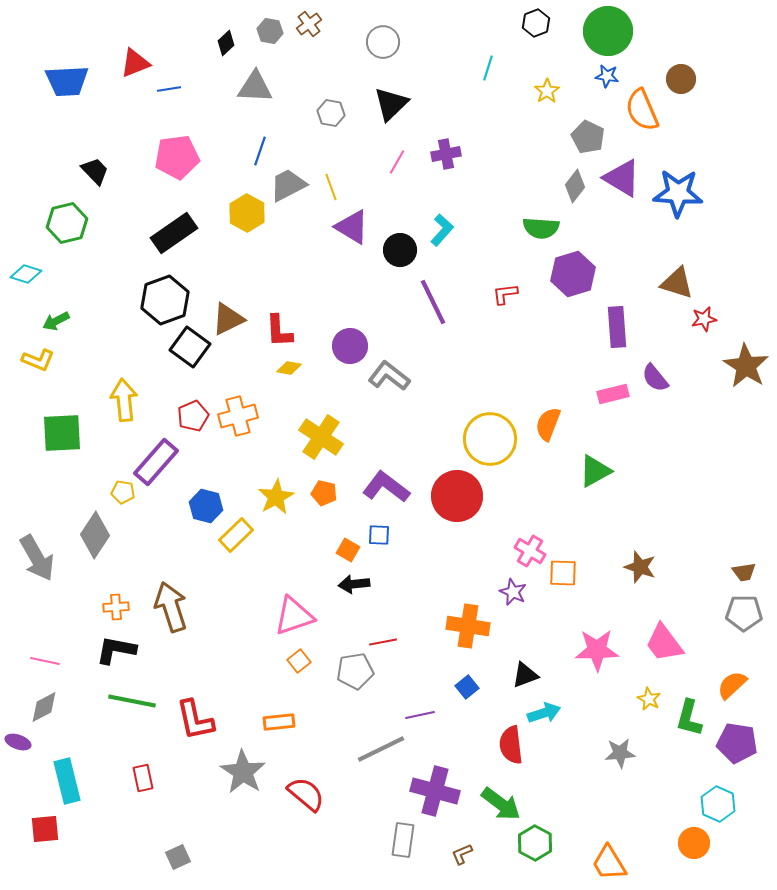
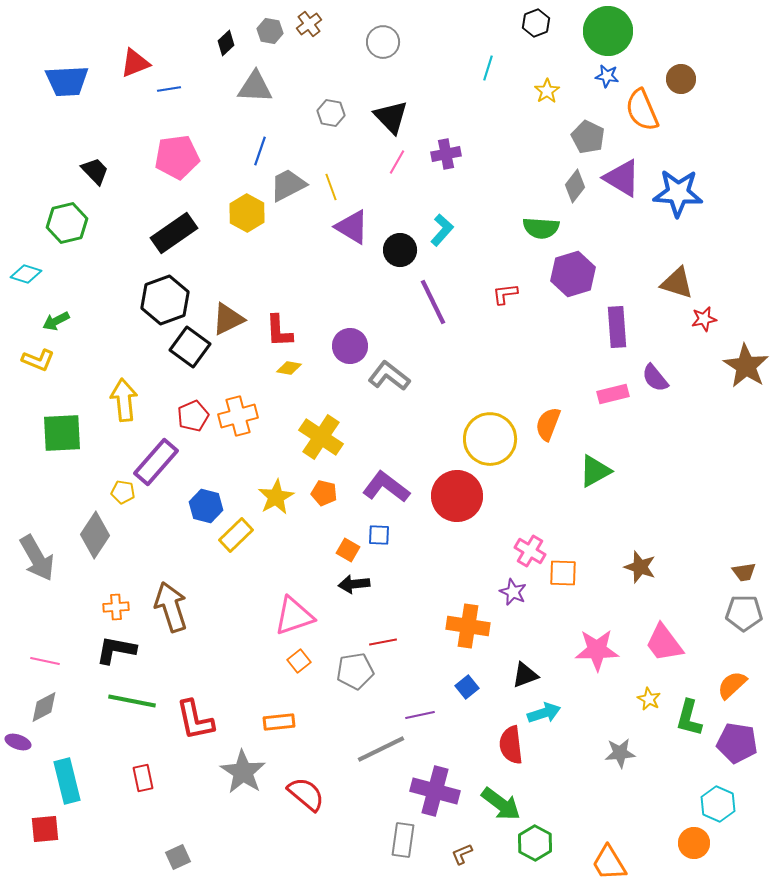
black triangle at (391, 104): moved 13 px down; rotated 30 degrees counterclockwise
